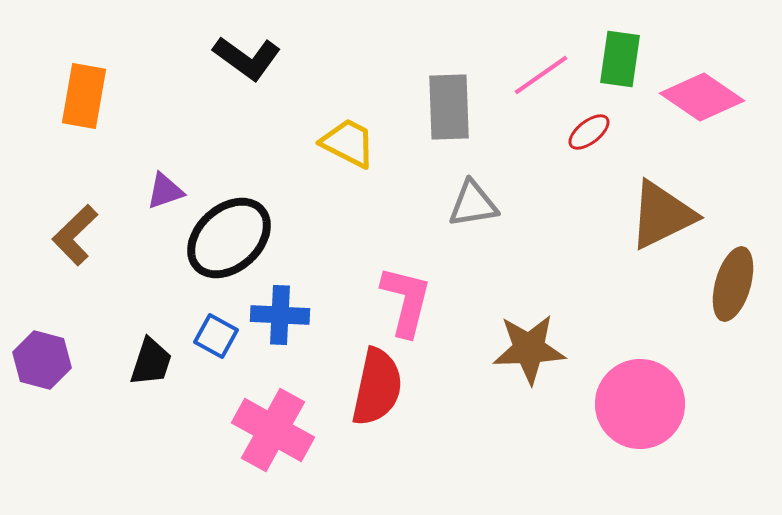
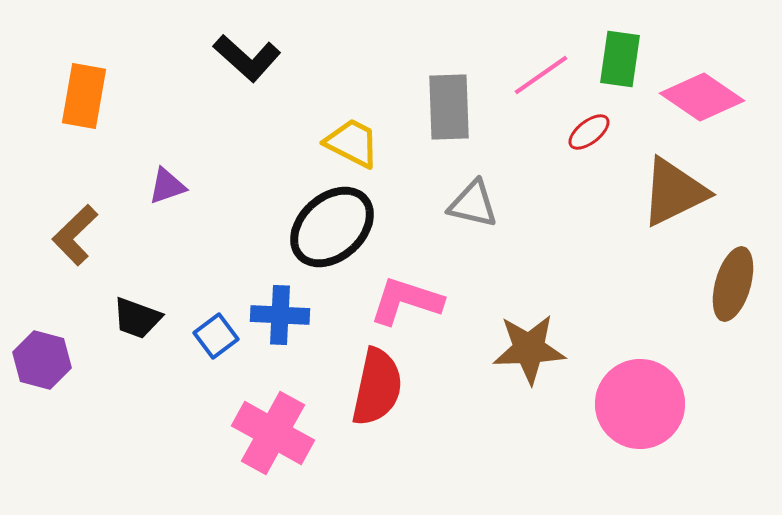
black L-shape: rotated 6 degrees clockwise
yellow trapezoid: moved 4 px right
purple triangle: moved 2 px right, 5 px up
gray triangle: rotated 22 degrees clockwise
brown triangle: moved 12 px right, 23 px up
black ellipse: moved 103 px right, 11 px up
pink L-shape: rotated 86 degrees counterclockwise
blue square: rotated 24 degrees clockwise
black trapezoid: moved 14 px left, 44 px up; rotated 92 degrees clockwise
pink cross: moved 3 px down
